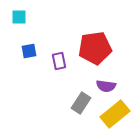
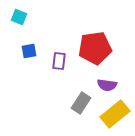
cyan square: rotated 21 degrees clockwise
purple rectangle: rotated 18 degrees clockwise
purple semicircle: moved 1 px right, 1 px up
